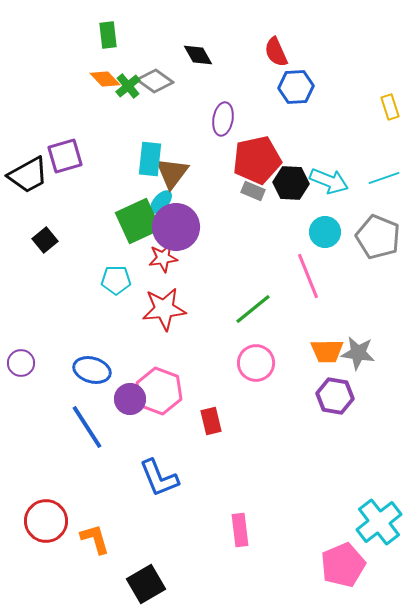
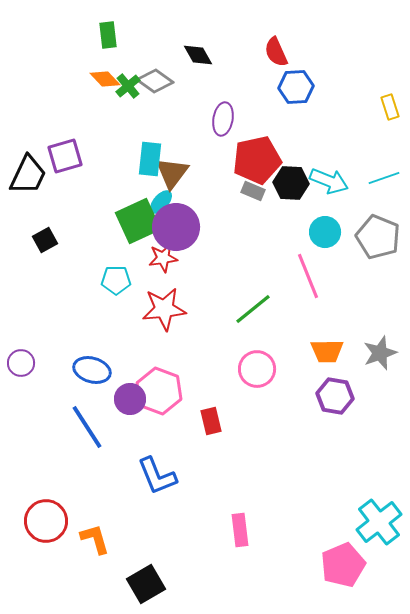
black trapezoid at (28, 175): rotated 36 degrees counterclockwise
black square at (45, 240): rotated 10 degrees clockwise
gray star at (358, 353): moved 22 px right; rotated 28 degrees counterclockwise
pink circle at (256, 363): moved 1 px right, 6 px down
blue L-shape at (159, 478): moved 2 px left, 2 px up
